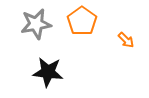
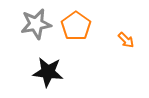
orange pentagon: moved 6 px left, 5 px down
